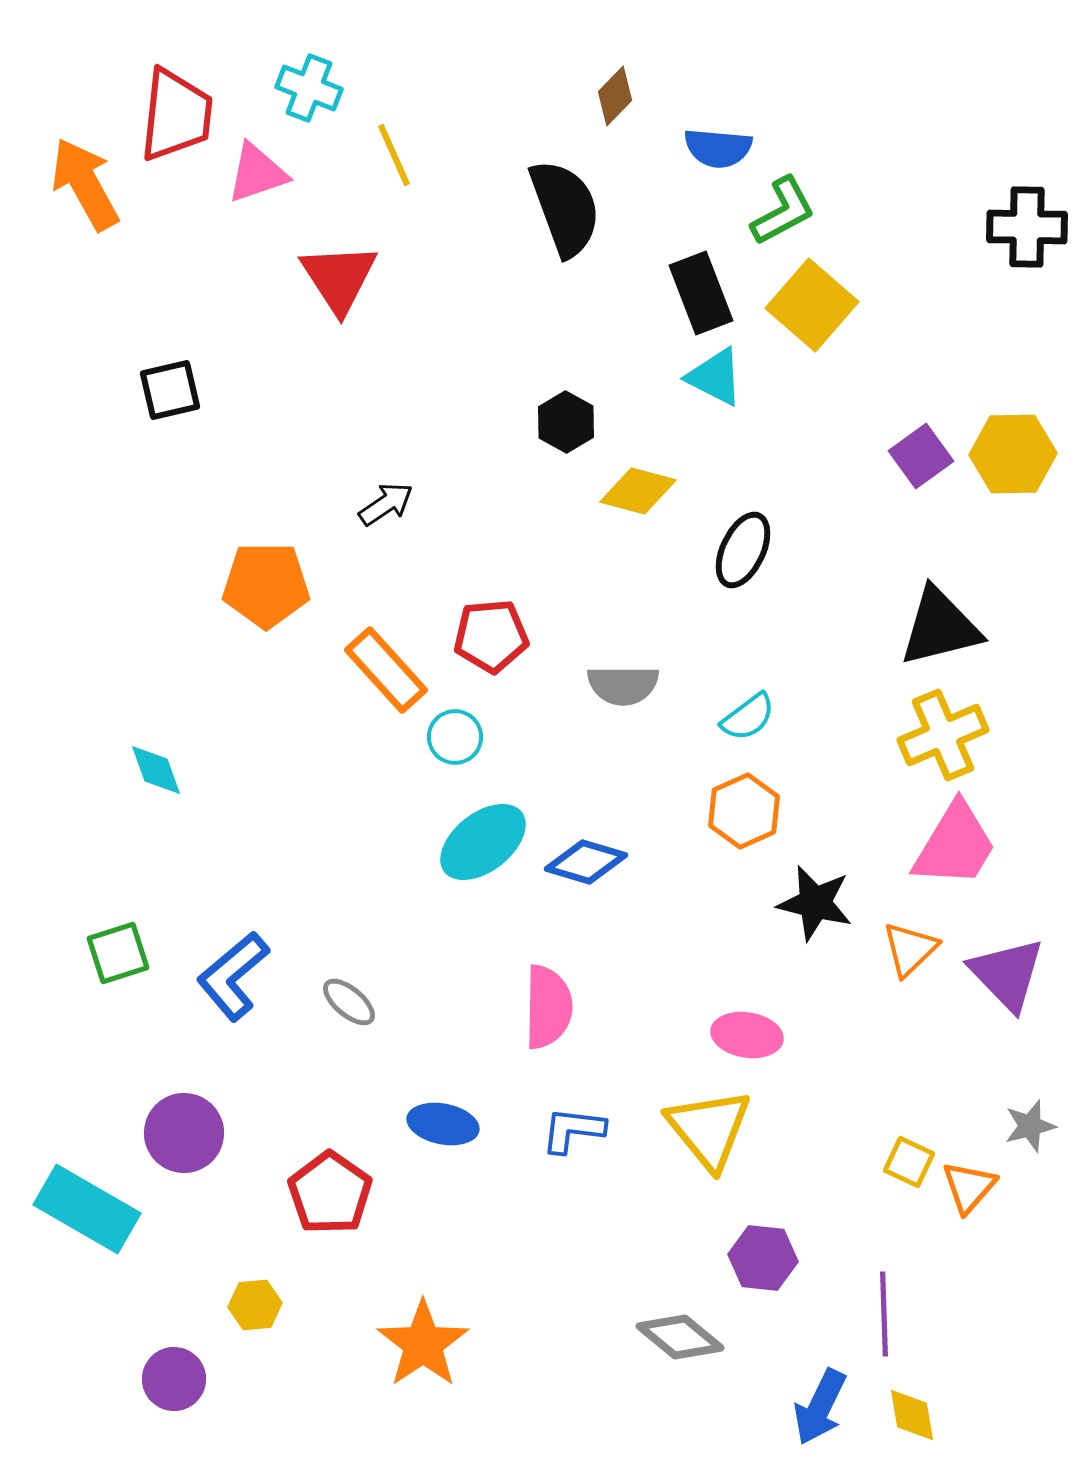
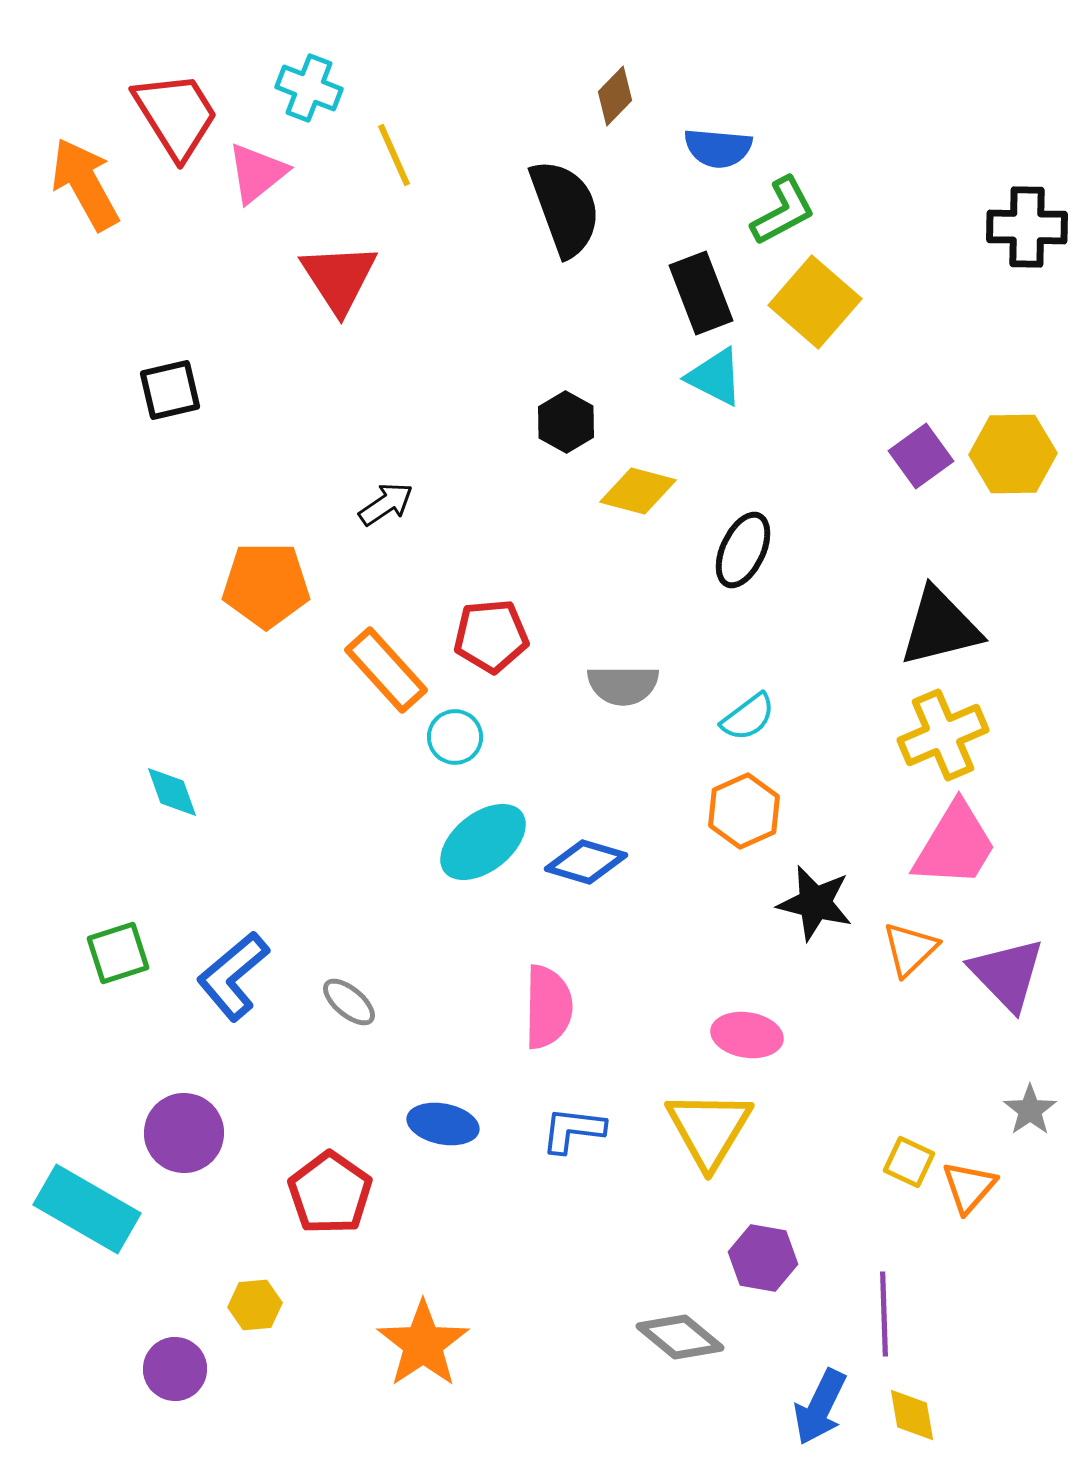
red trapezoid at (176, 115): rotated 38 degrees counterclockwise
pink triangle at (257, 173): rotated 20 degrees counterclockwise
yellow square at (812, 305): moved 3 px right, 3 px up
cyan diamond at (156, 770): moved 16 px right, 22 px down
gray star at (1030, 1126): moved 16 px up; rotated 20 degrees counterclockwise
yellow triangle at (709, 1129): rotated 10 degrees clockwise
purple hexagon at (763, 1258): rotated 4 degrees clockwise
purple circle at (174, 1379): moved 1 px right, 10 px up
